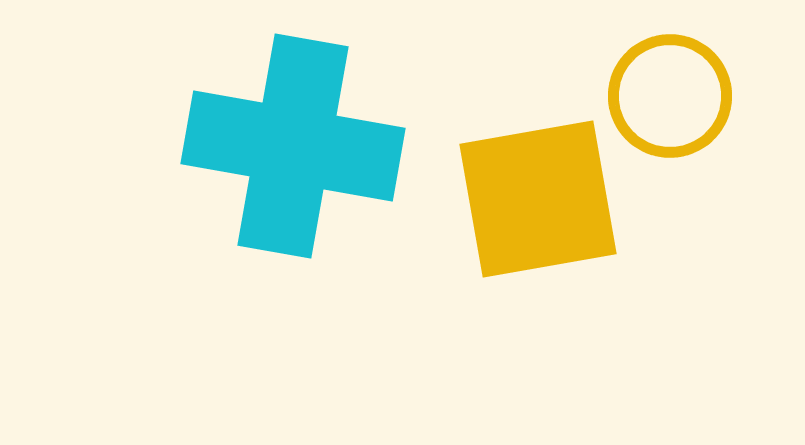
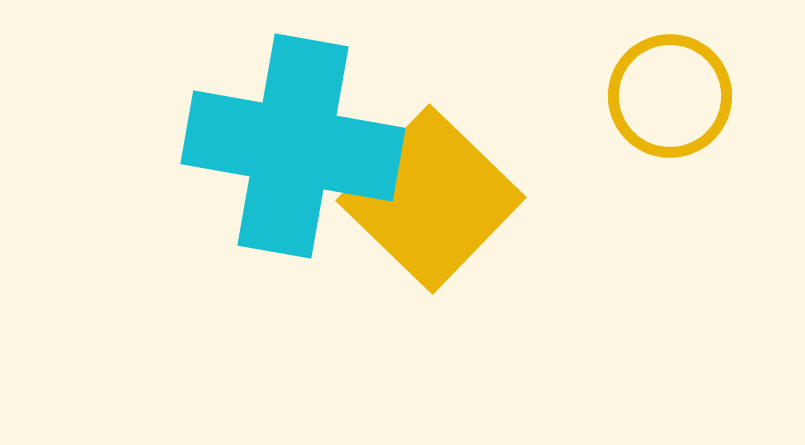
yellow square: moved 107 px left; rotated 36 degrees counterclockwise
